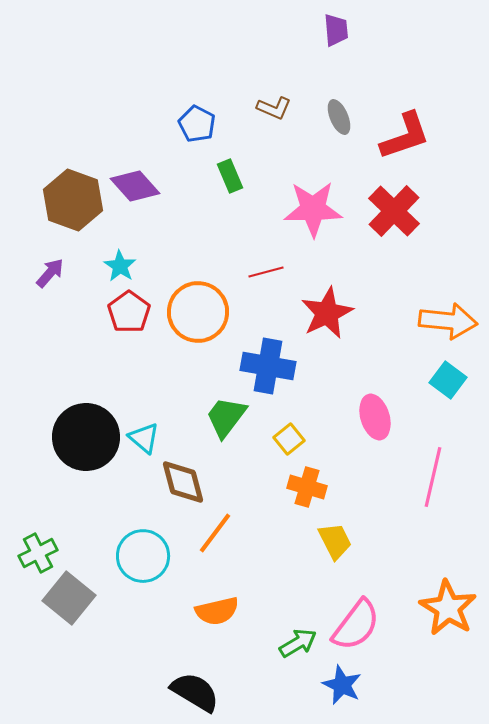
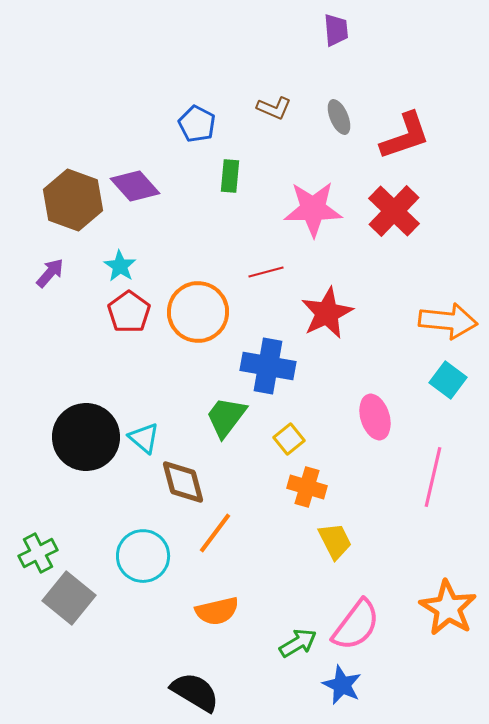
green rectangle: rotated 28 degrees clockwise
